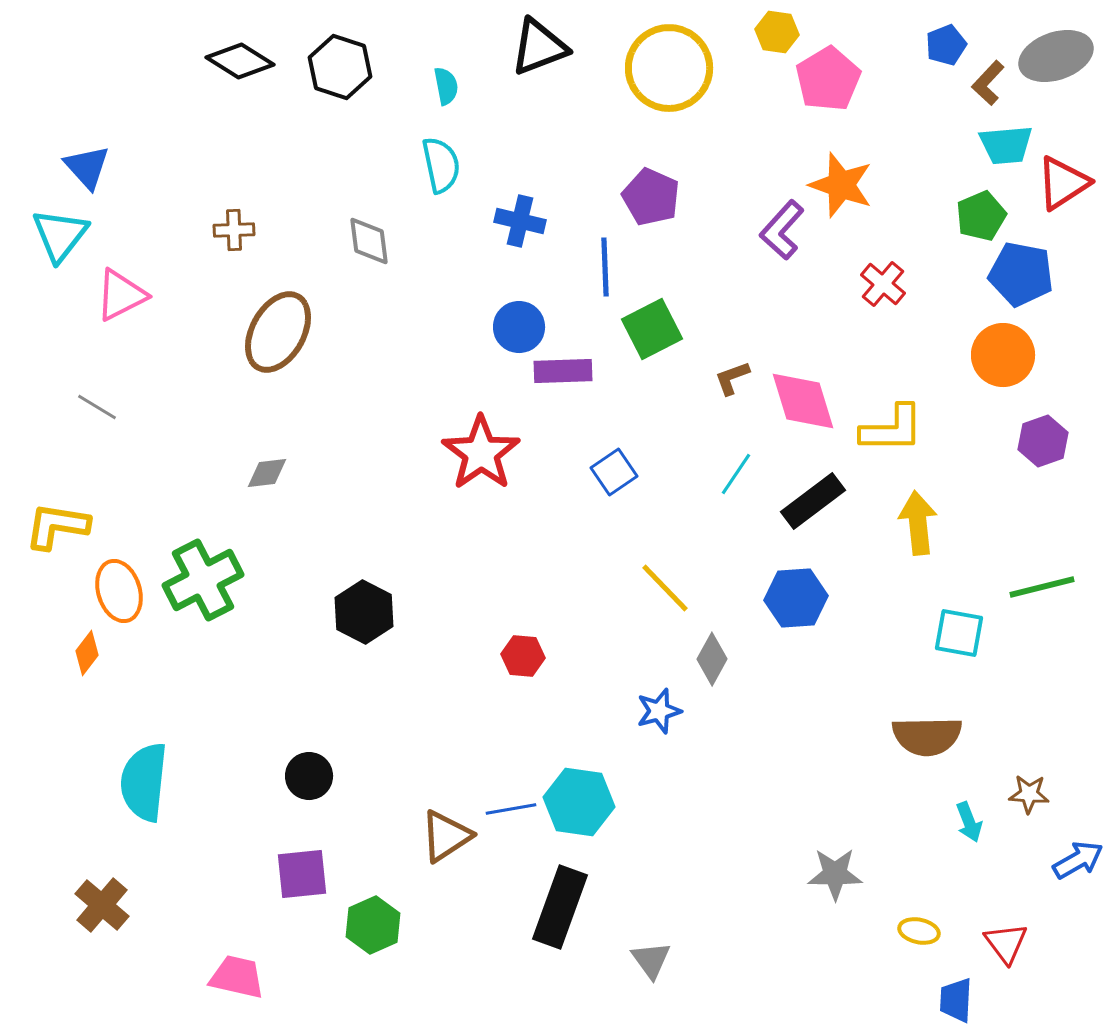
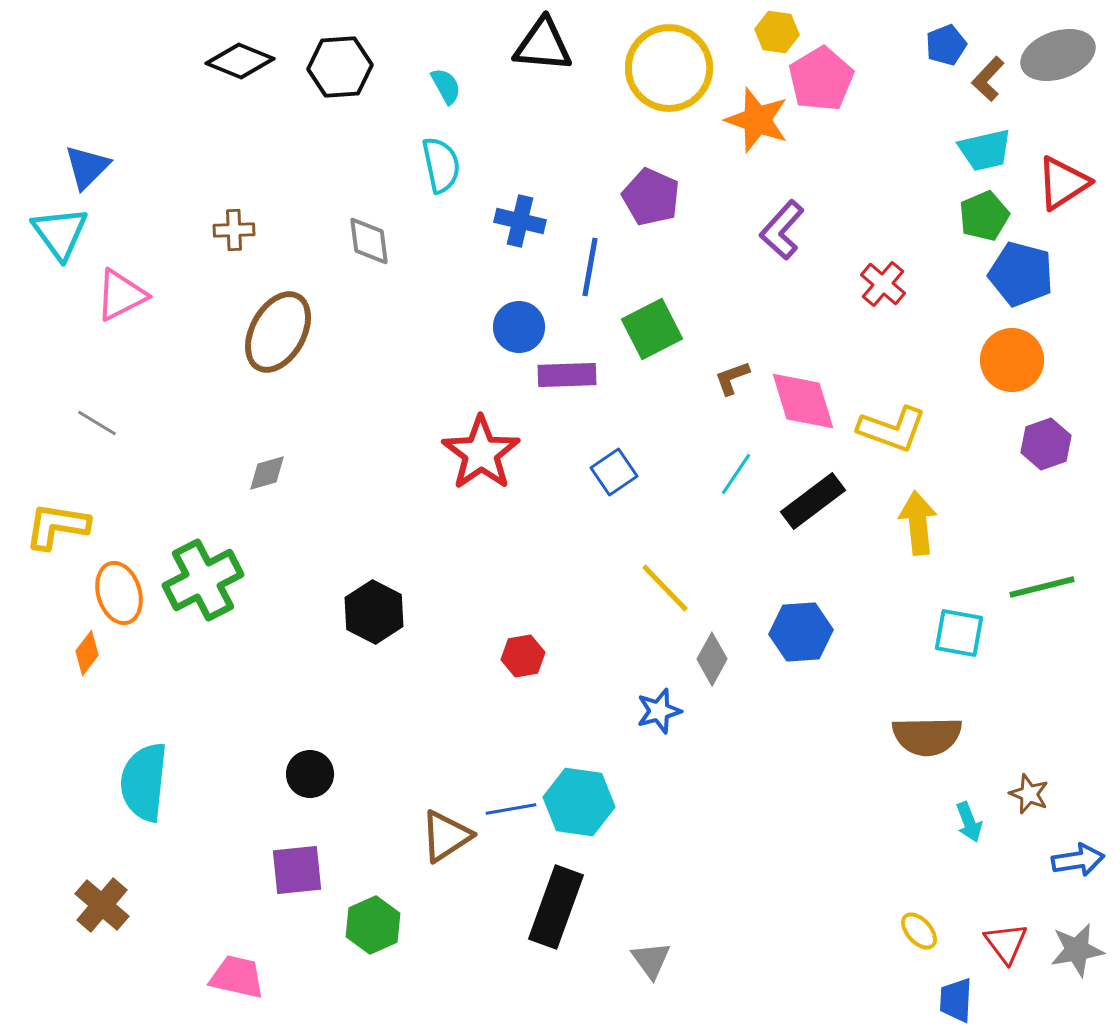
black triangle at (539, 47): moved 4 px right, 2 px up; rotated 26 degrees clockwise
gray ellipse at (1056, 56): moved 2 px right, 1 px up
black diamond at (240, 61): rotated 10 degrees counterclockwise
black hexagon at (340, 67): rotated 22 degrees counterclockwise
pink pentagon at (828, 79): moved 7 px left
brown L-shape at (988, 83): moved 4 px up
cyan semicircle at (446, 86): rotated 18 degrees counterclockwise
cyan trapezoid at (1006, 145): moved 21 px left, 5 px down; rotated 8 degrees counterclockwise
blue triangle at (87, 167): rotated 27 degrees clockwise
orange star at (841, 185): moved 84 px left, 65 px up
green pentagon at (981, 216): moved 3 px right
cyan triangle at (60, 235): moved 2 px up; rotated 14 degrees counterclockwise
blue line at (605, 267): moved 15 px left; rotated 12 degrees clockwise
blue pentagon at (1021, 274): rotated 4 degrees clockwise
orange circle at (1003, 355): moved 9 px right, 5 px down
purple rectangle at (563, 371): moved 4 px right, 4 px down
gray line at (97, 407): moved 16 px down
yellow L-shape at (892, 429): rotated 20 degrees clockwise
purple hexagon at (1043, 441): moved 3 px right, 3 px down
gray diamond at (267, 473): rotated 9 degrees counterclockwise
orange ellipse at (119, 591): moved 2 px down
blue hexagon at (796, 598): moved 5 px right, 34 px down
black hexagon at (364, 612): moved 10 px right
red hexagon at (523, 656): rotated 15 degrees counterclockwise
black circle at (309, 776): moved 1 px right, 2 px up
brown star at (1029, 794): rotated 18 degrees clockwise
blue arrow at (1078, 860): rotated 21 degrees clockwise
purple square at (302, 874): moved 5 px left, 4 px up
gray star at (835, 874): moved 242 px right, 76 px down; rotated 10 degrees counterclockwise
black rectangle at (560, 907): moved 4 px left
yellow ellipse at (919, 931): rotated 36 degrees clockwise
